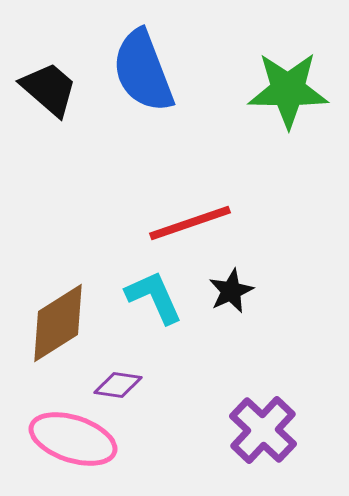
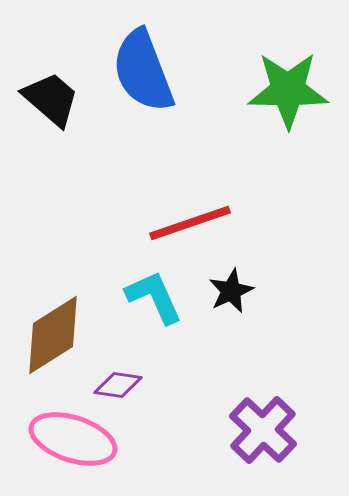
black trapezoid: moved 2 px right, 10 px down
brown diamond: moved 5 px left, 12 px down
